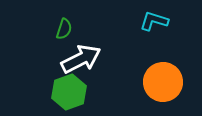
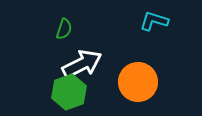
white arrow: moved 1 px right, 5 px down
orange circle: moved 25 px left
